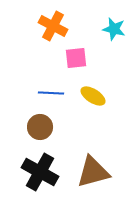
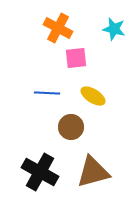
orange cross: moved 5 px right, 2 px down
blue line: moved 4 px left
brown circle: moved 31 px right
